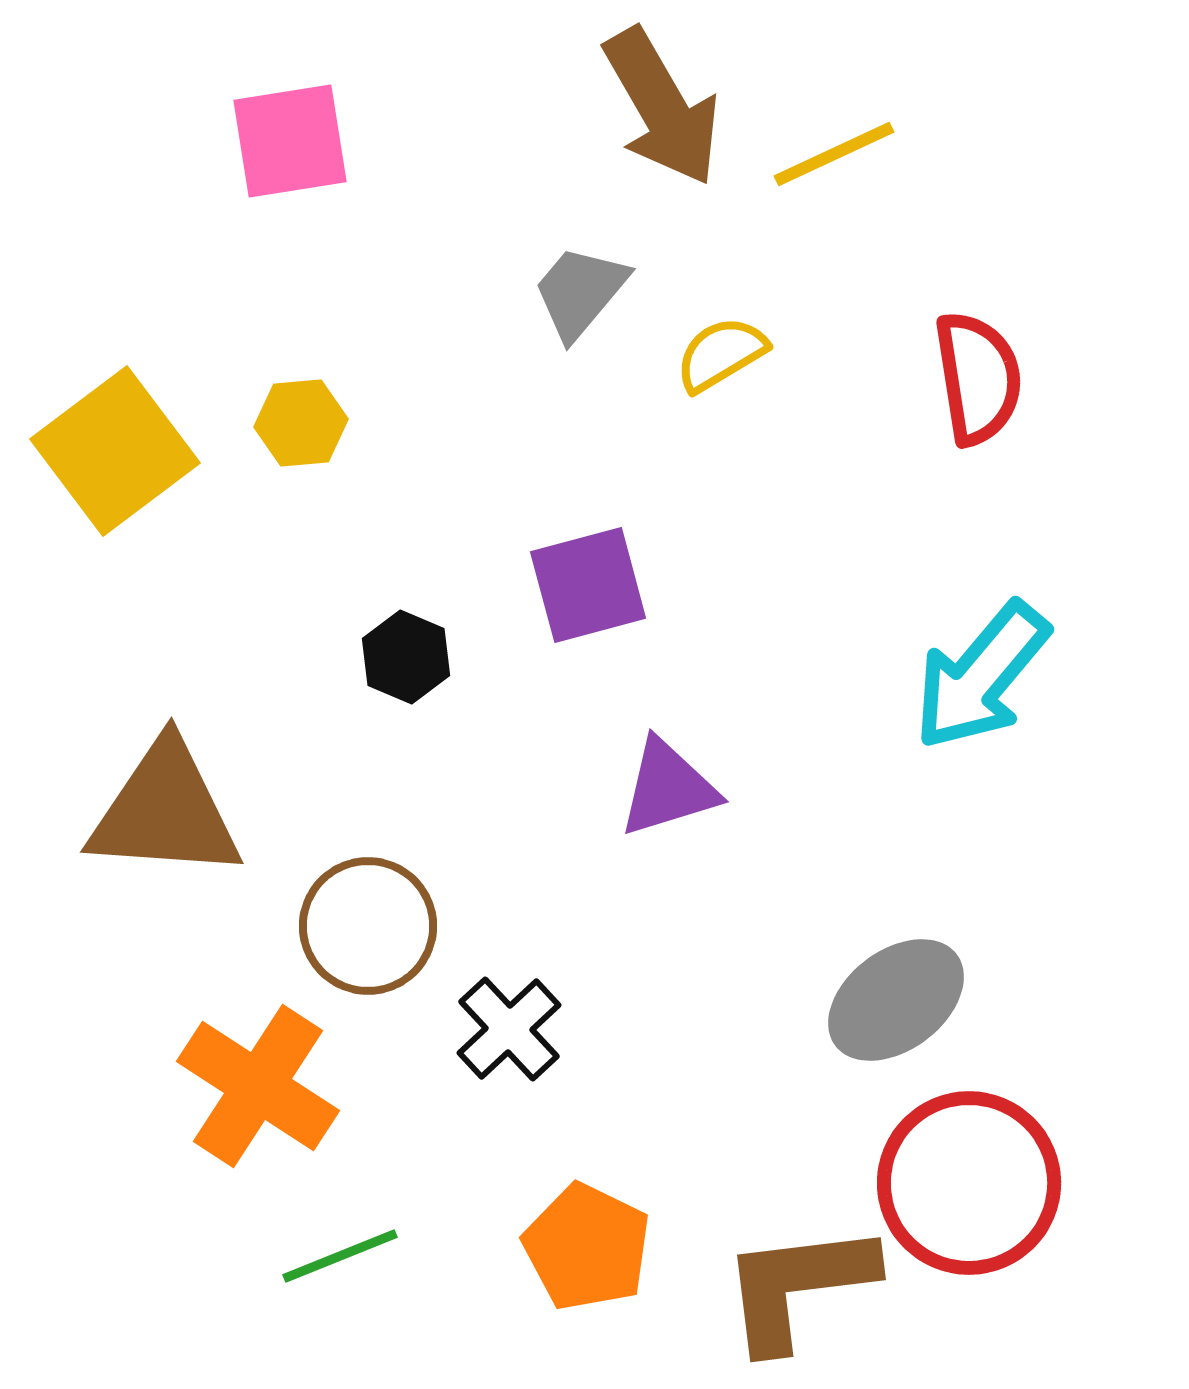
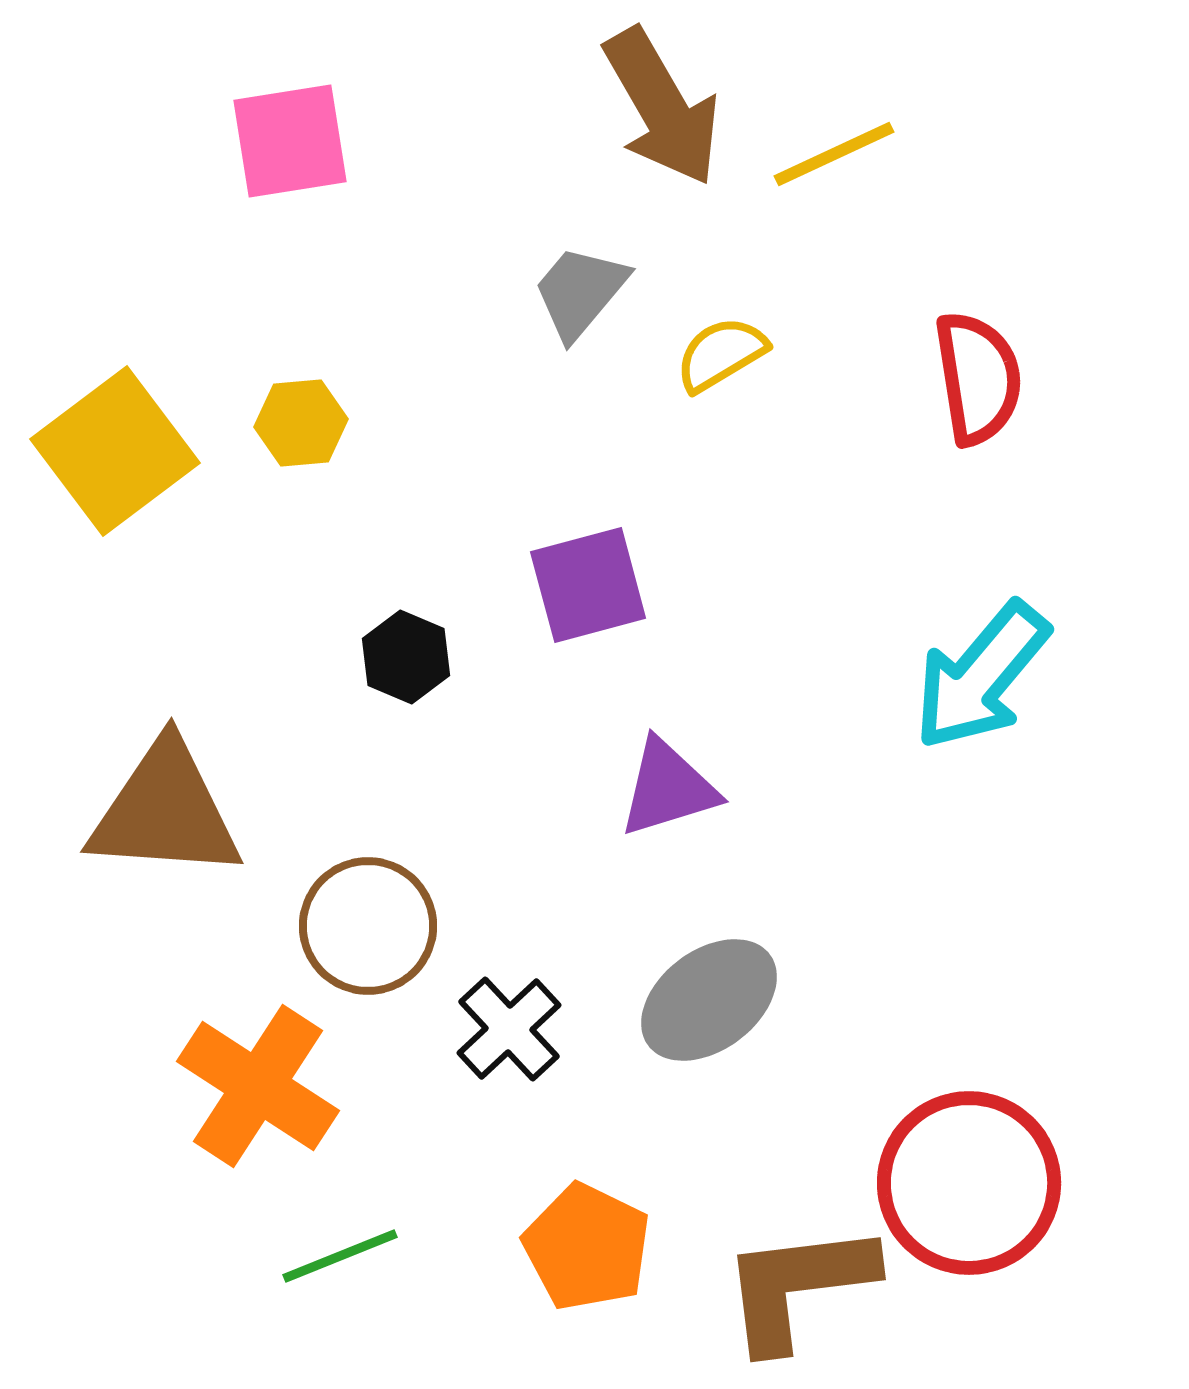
gray ellipse: moved 187 px left
